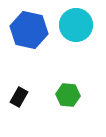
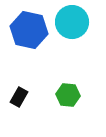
cyan circle: moved 4 px left, 3 px up
